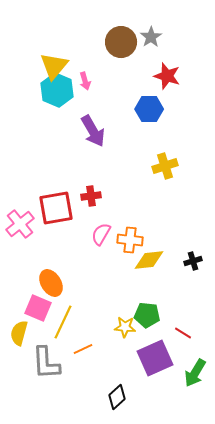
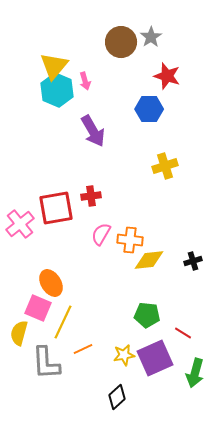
yellow star: moved 1 px left, 28 px down; rotated 15 degrees counterclockwise
green arrow: rotated 16 degrees counterclockwise
